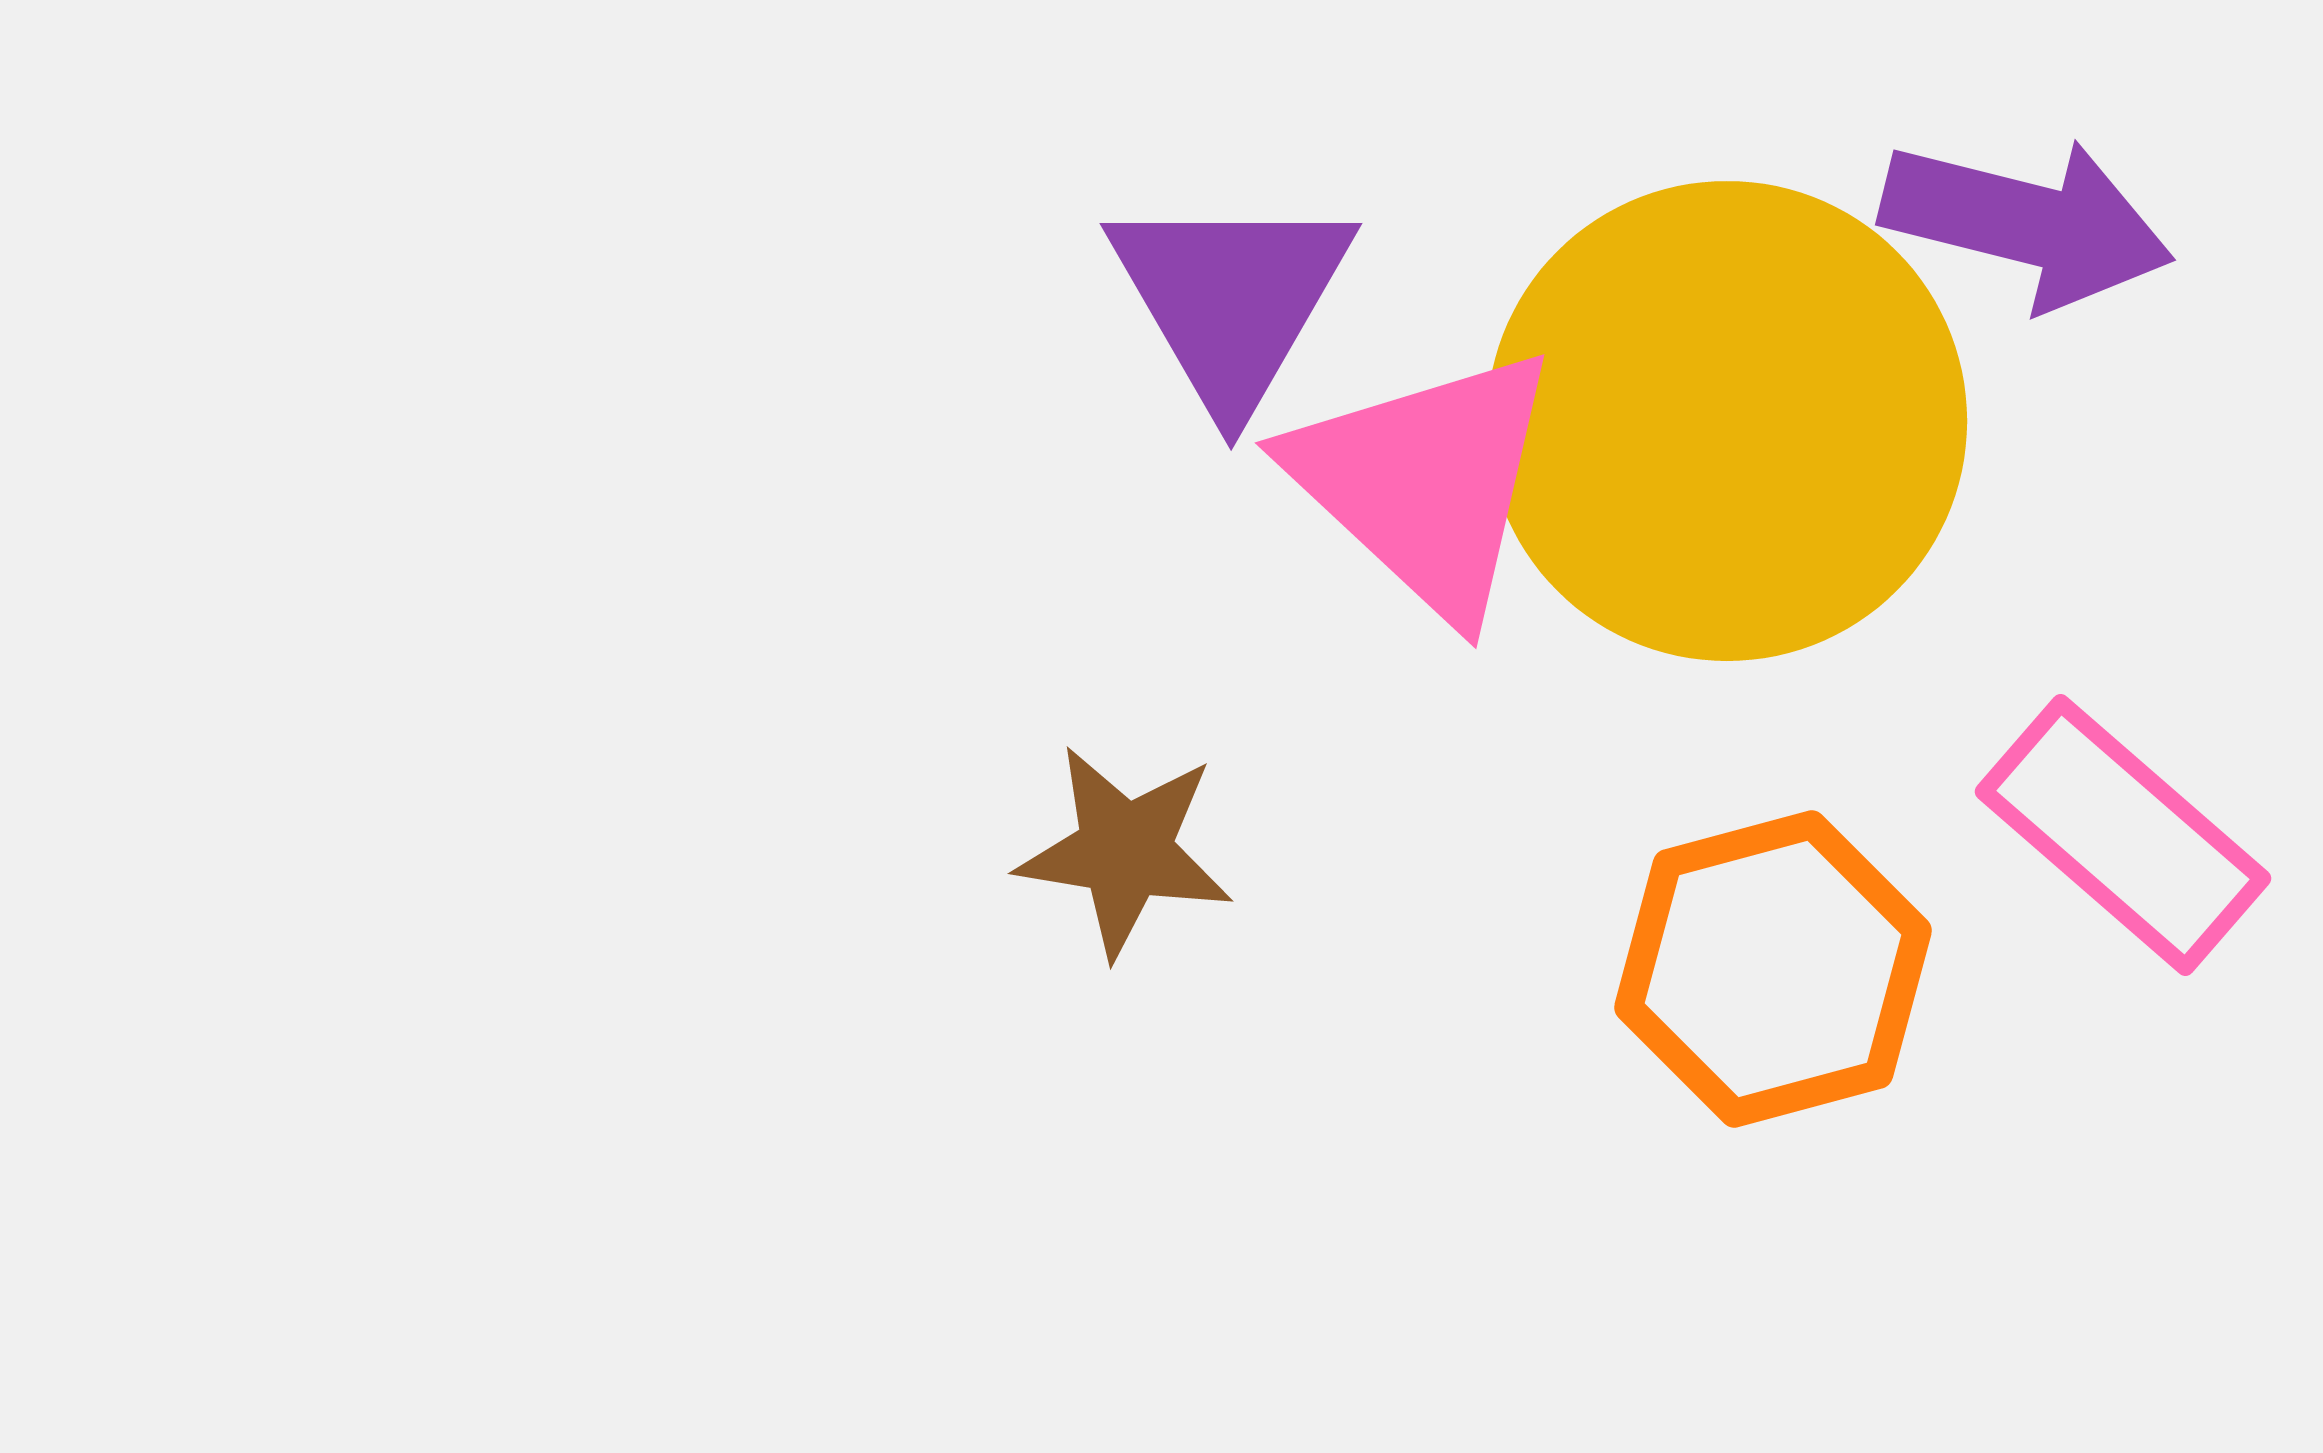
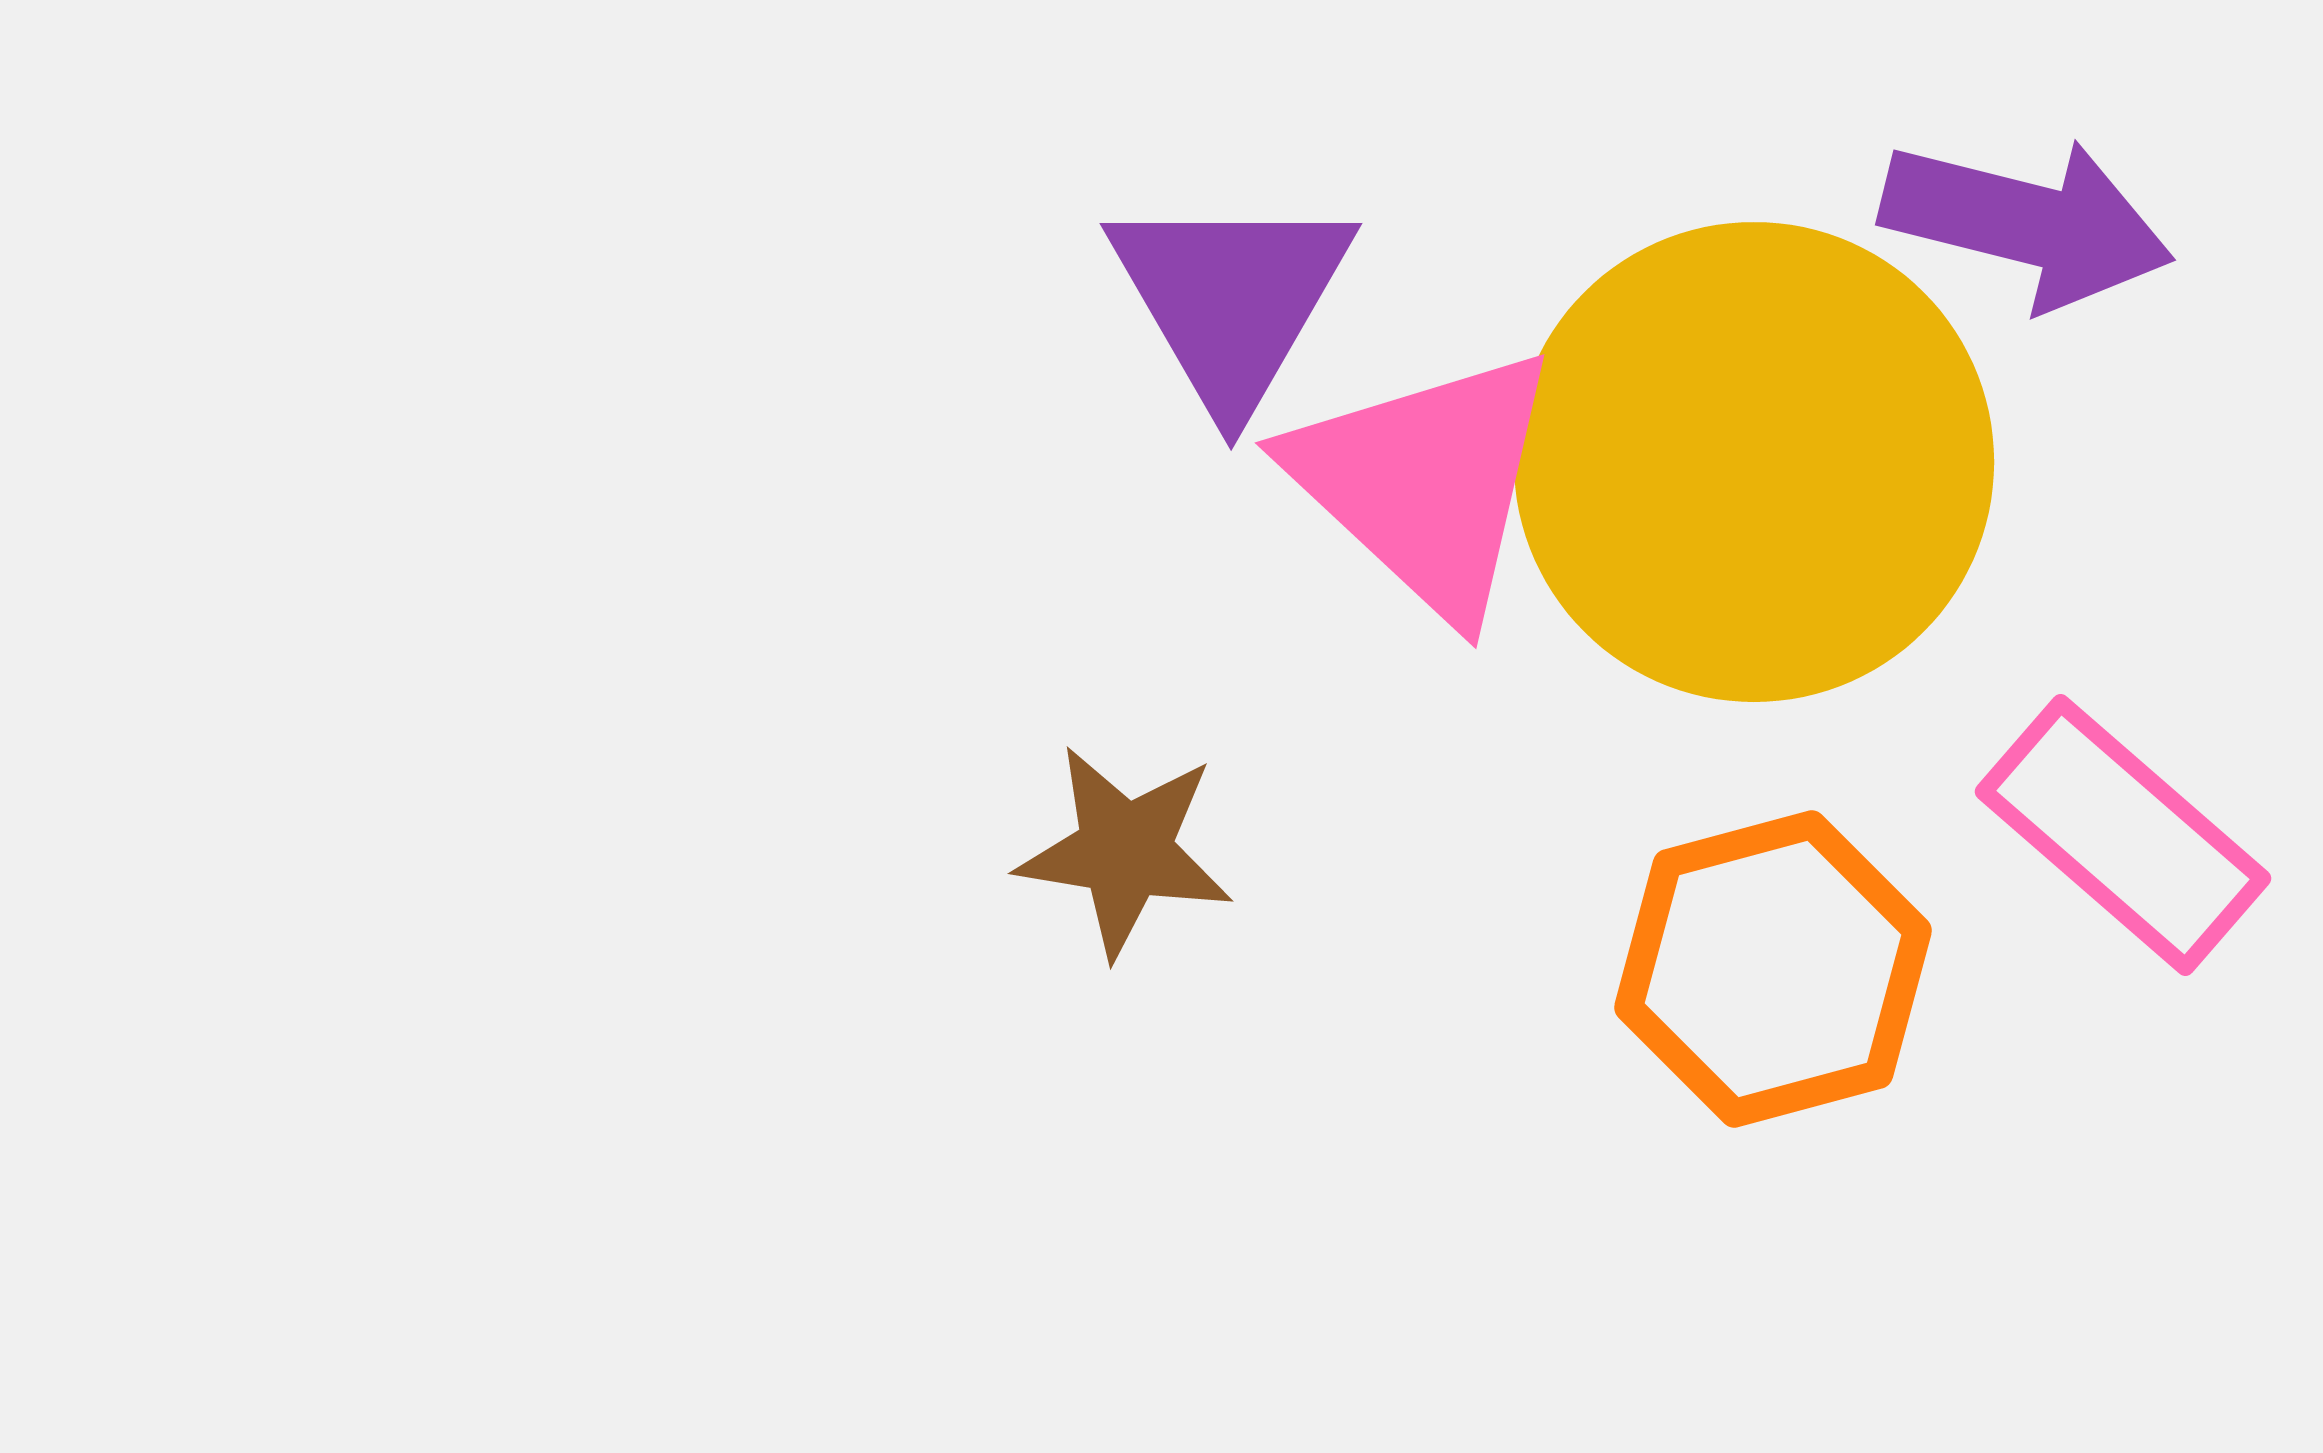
yellow circle: moved 27 px right, 41 px down
